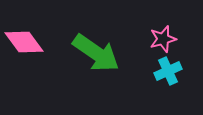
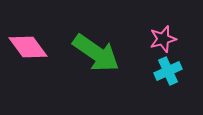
pink diamond: moved 4 px right, 5 px down
